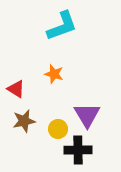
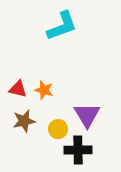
orange star: moved 10 px left, 16 px down
red triangle: moved 2 px right; rotated 18 degrees counterclockwise
